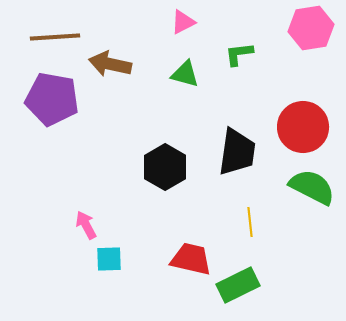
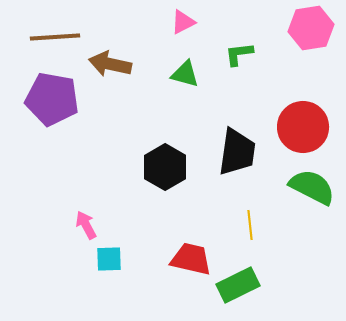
yellow line: moved 3 px down
